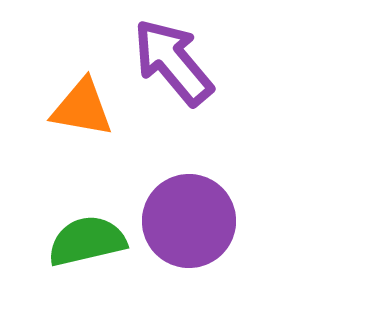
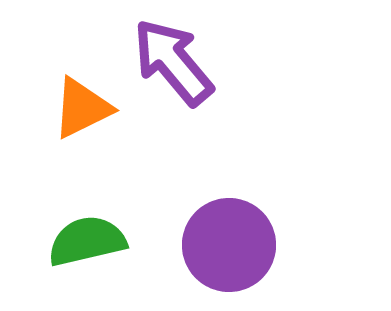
orange triangle: rotated 36 degrees counterclockwise
purple circle: moved 40 px right, 24 px down
